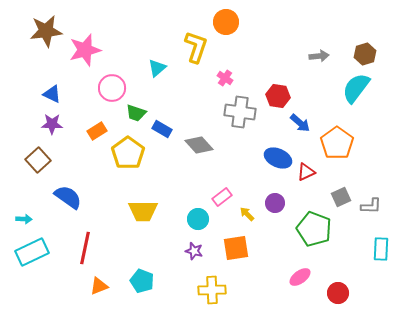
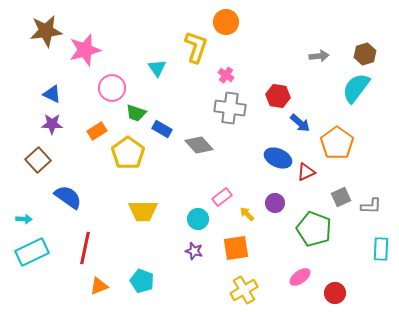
cyan triangle at (157, 68): rotated 24 degrees counterclockwise
pink cross at (225, 78): moved 1 px right, 3 px up
gray cross at (240, 112): moved 10 px left, 4 px up
yellow cross at (212, 290): moved 32 px right; rotated 28 degrees counterclockwise
red circle at (338, 293): moved 3 px left
